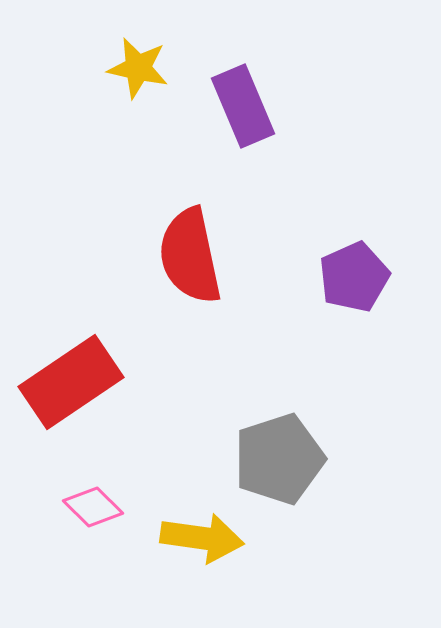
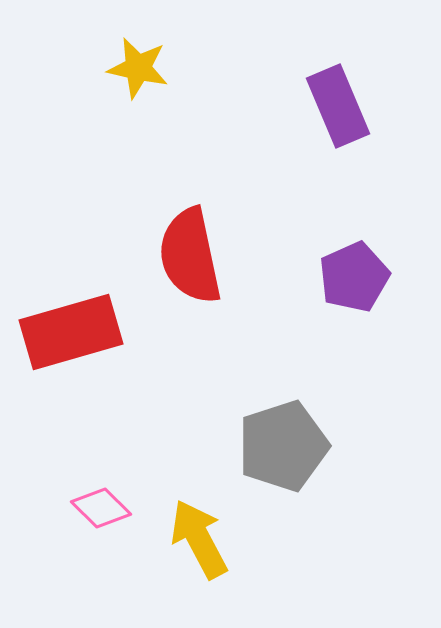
purple rectangle: moved 95 px right
red rectangle: moved 50 px up; rotated 18 degrees clockwise
gray pentagon: moved 4 px right, 13 px up
pink diamond: moved 8 px right, 1 px down
yellow arrow: moved 3 px left, 1 px down; rotated 126 degrees counterclockwise
